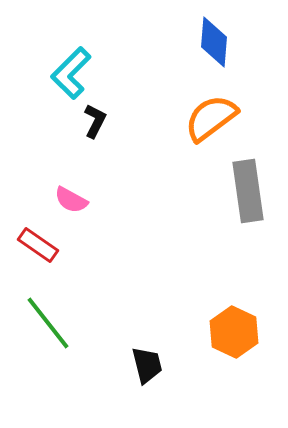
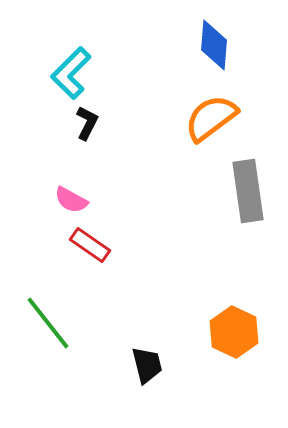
blue diamond: moved 3 px down
black L-shape: moved 8 px left, 2 px down
red rectangle: moved 52 px right
